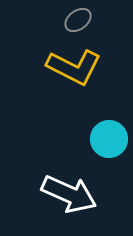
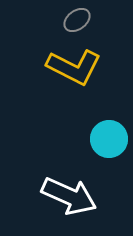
gray ellipse: moved 1 px left
white arrow: moved 2 px down
